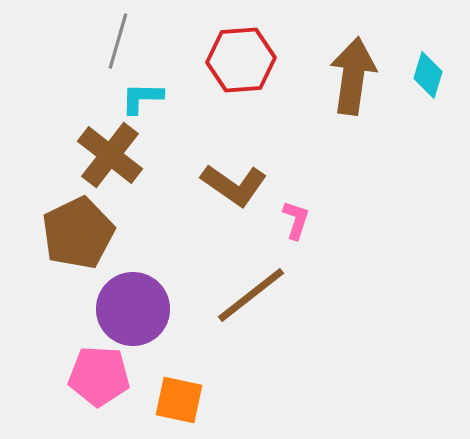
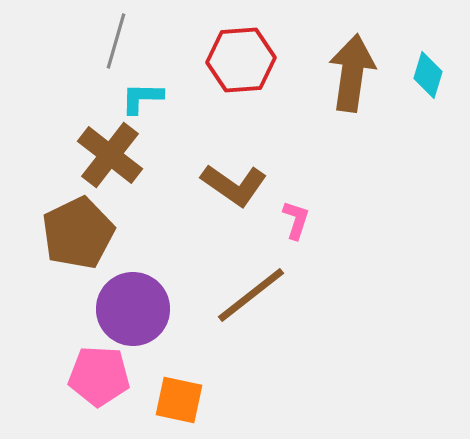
gray line: moved 2 px left
brown arrow: moved 1 px left, 3 px up
